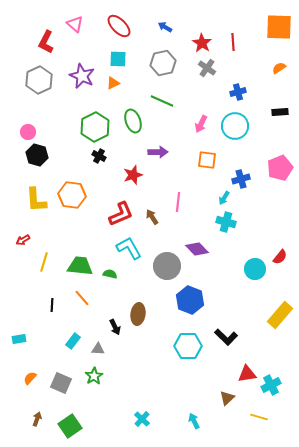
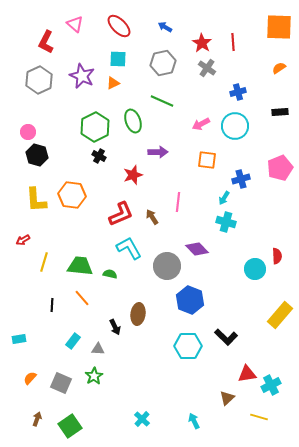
pink arrow at (201, 124): rotated 36 degrees clockwise
red semicircle at (280, 257): moved 3 px left, 1 px up; rotated 42 degrees counterclockwise
